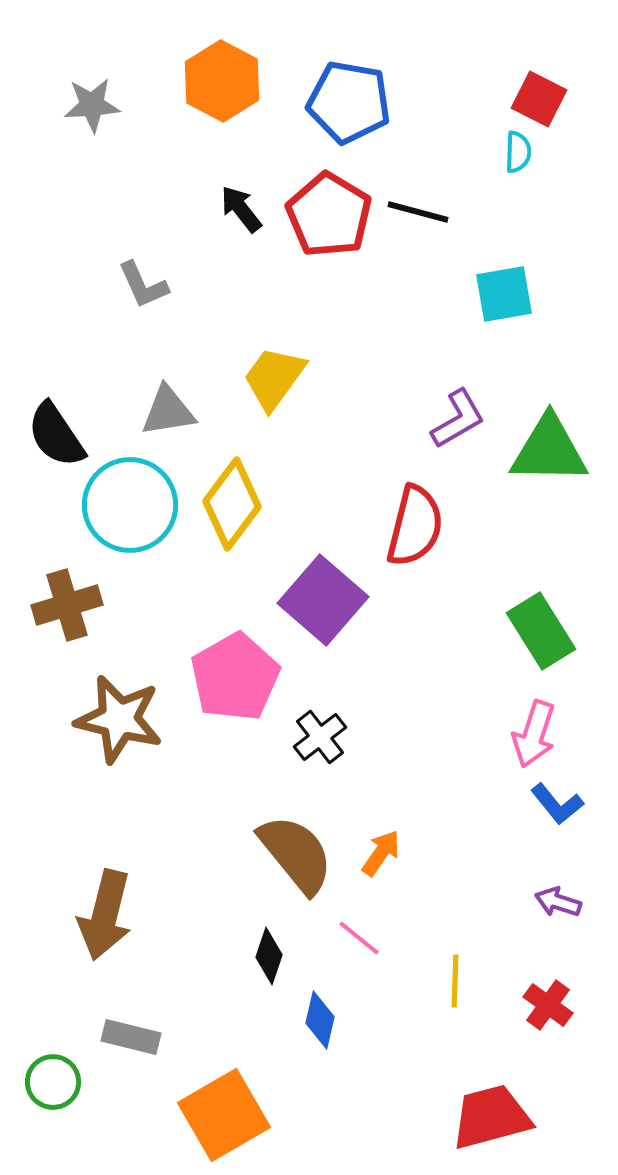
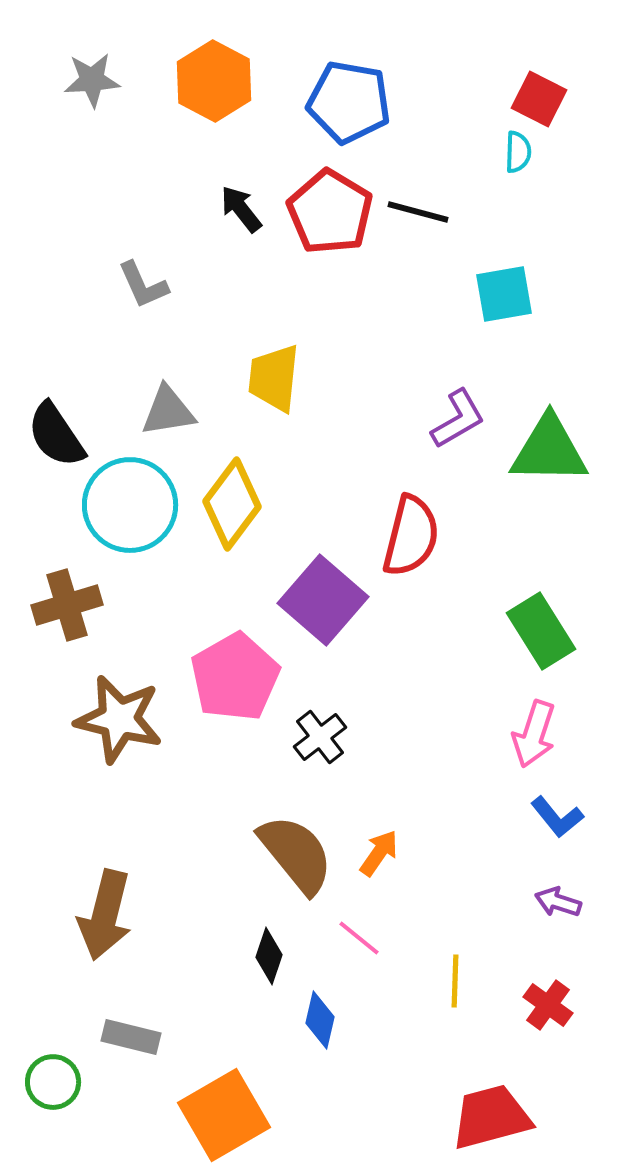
orange hexagon: moved 8 px left
gray star: moved 25 px up
red pentagon: moved 1 px right, 3 px up
yellow trapezoid: rotated 30 degrees counterclockwise
red semicircle: moved 4 px left, 10 px down
blue L-shape: moved 13 px down
orange arrow: moved 2 px left
